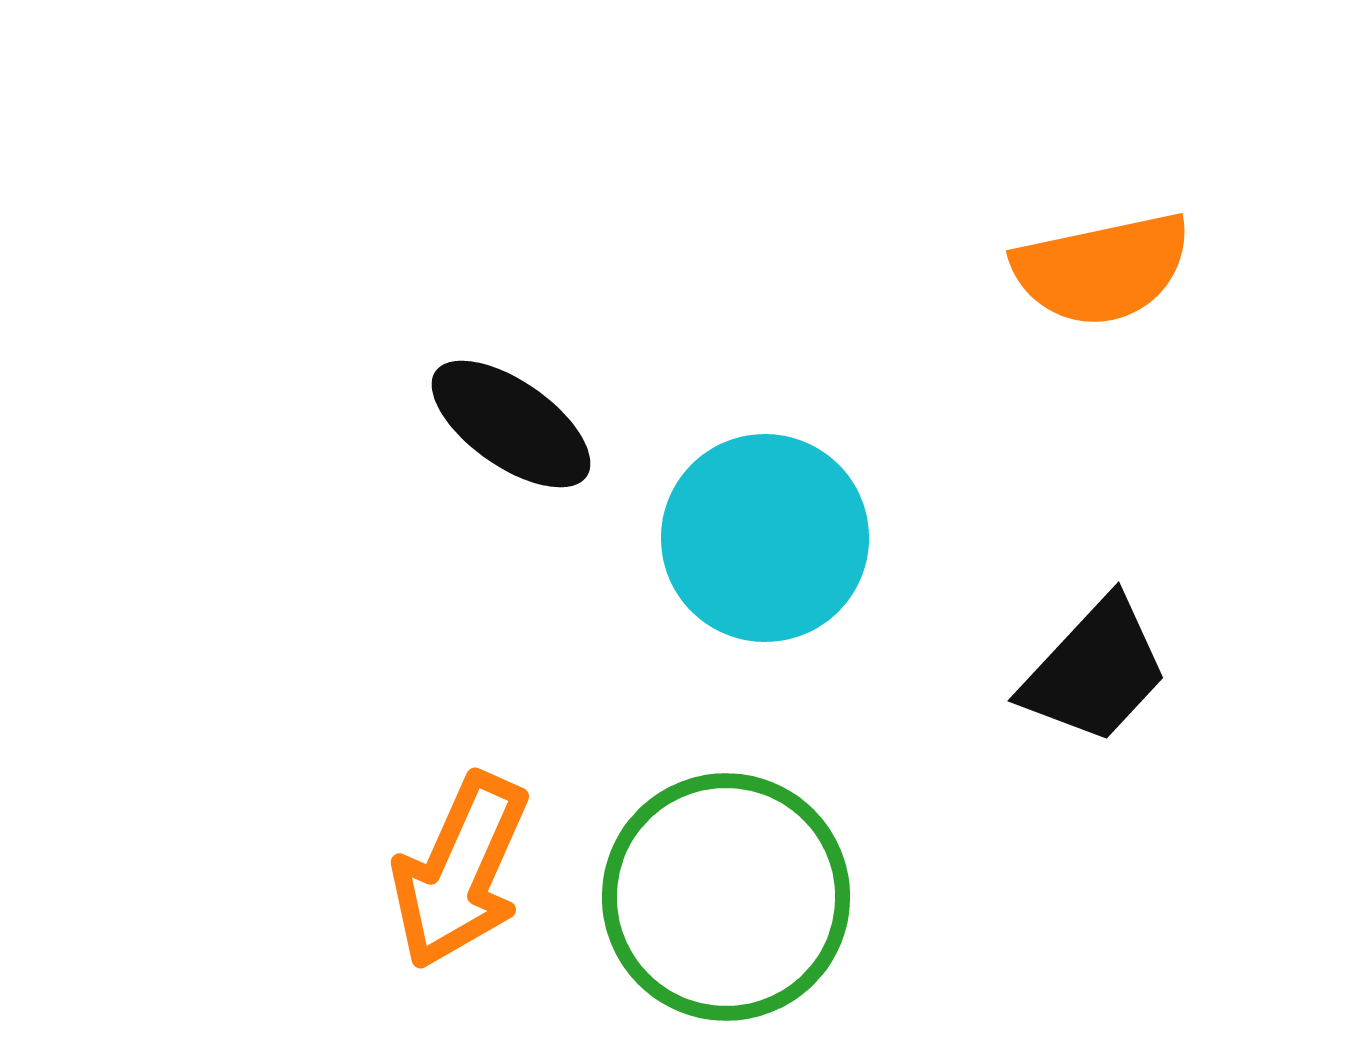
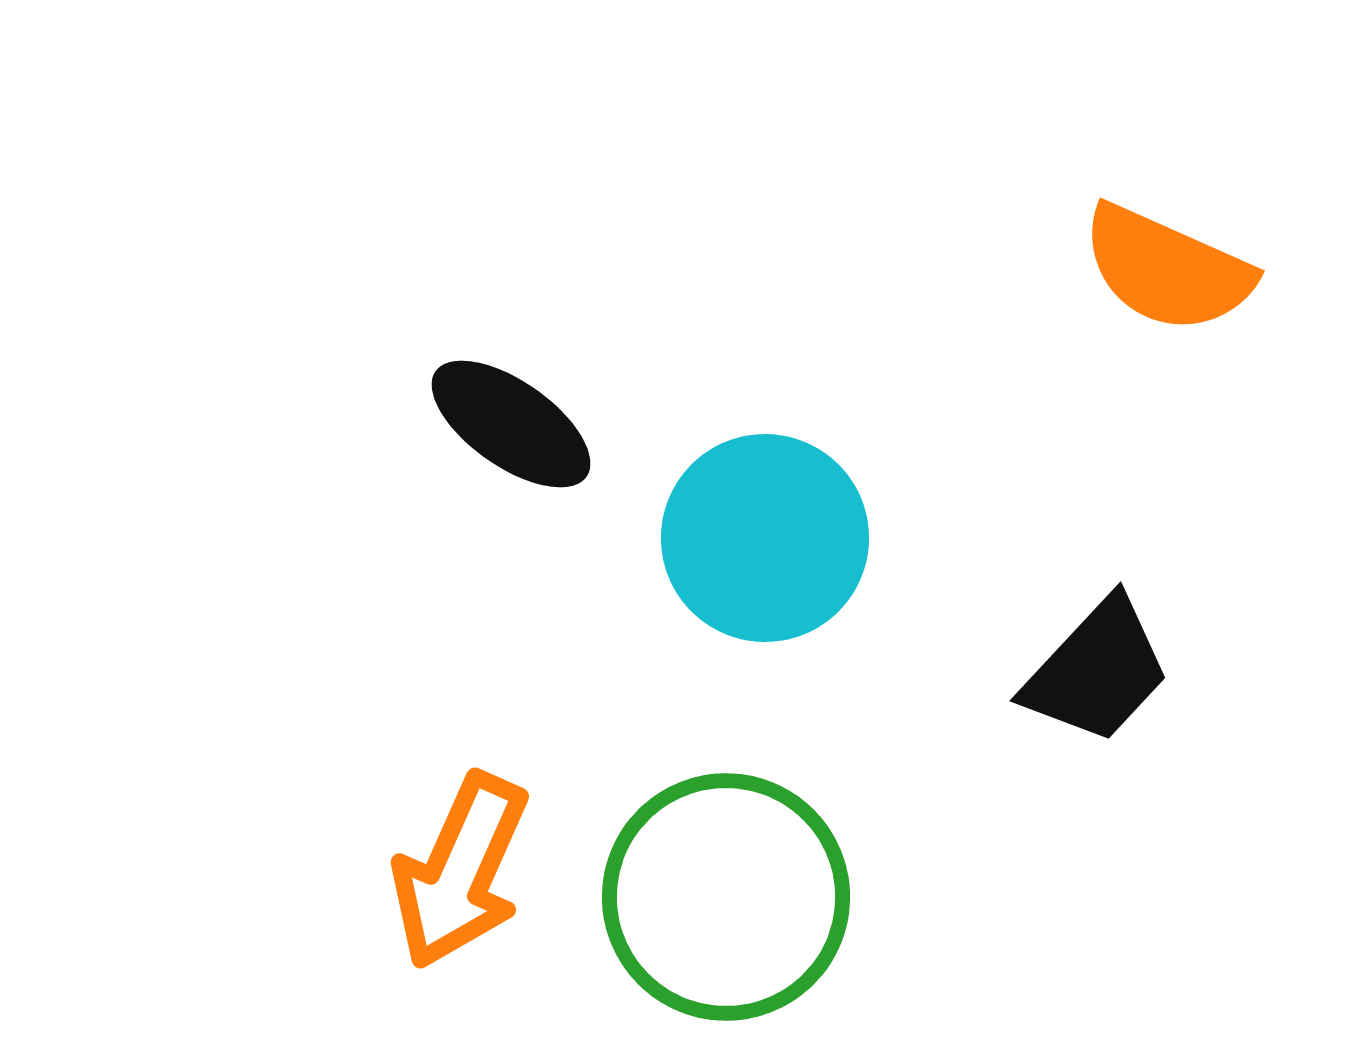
orange semicircle: moved 65 px right; rotated 36 degrees clockwise
black trapezoid: moved 2 px right
